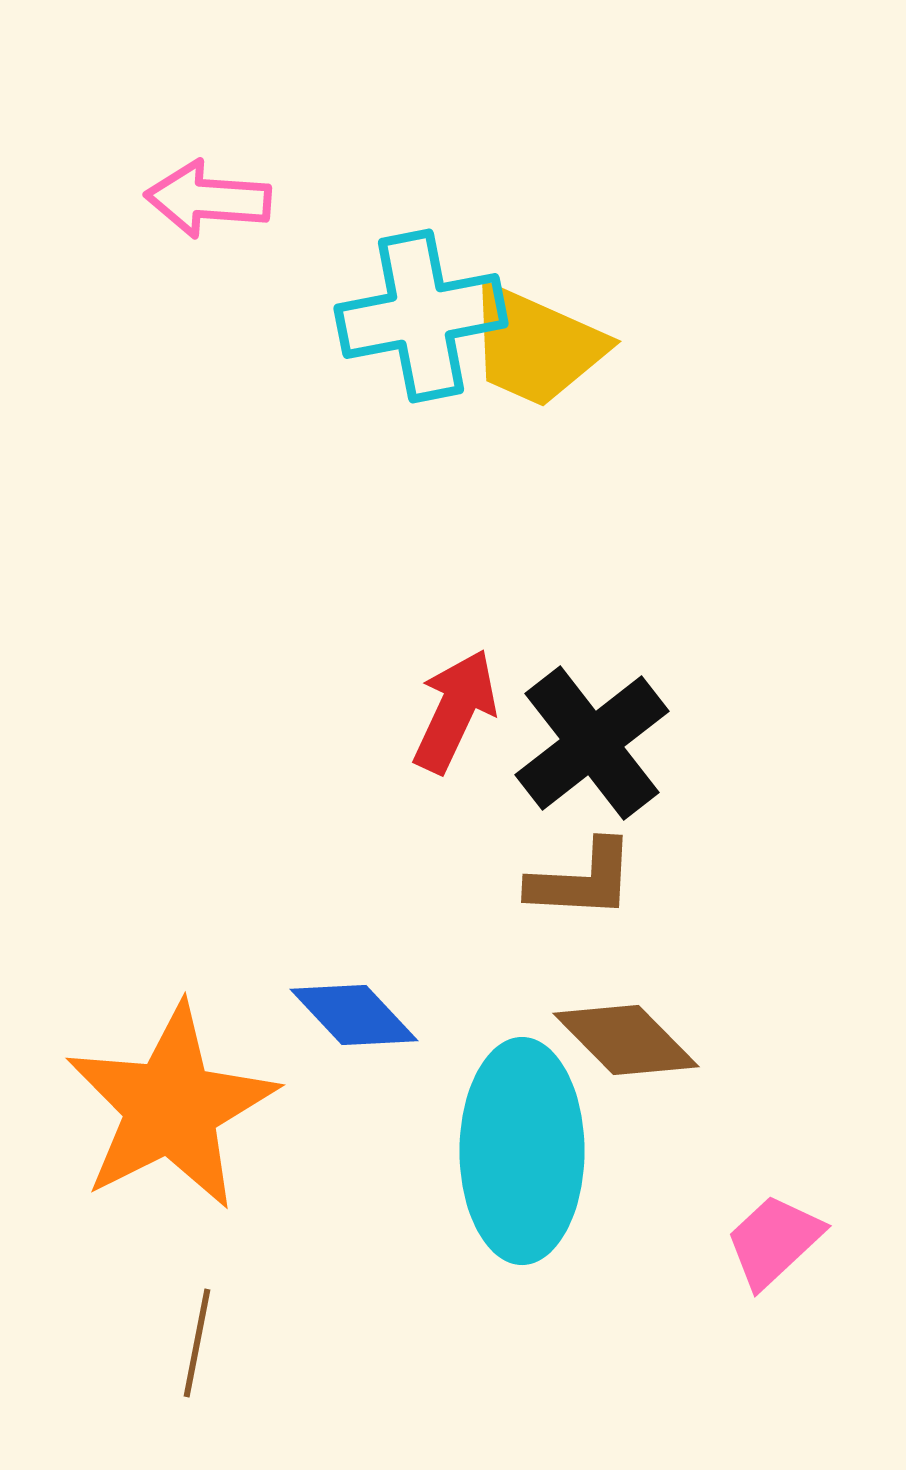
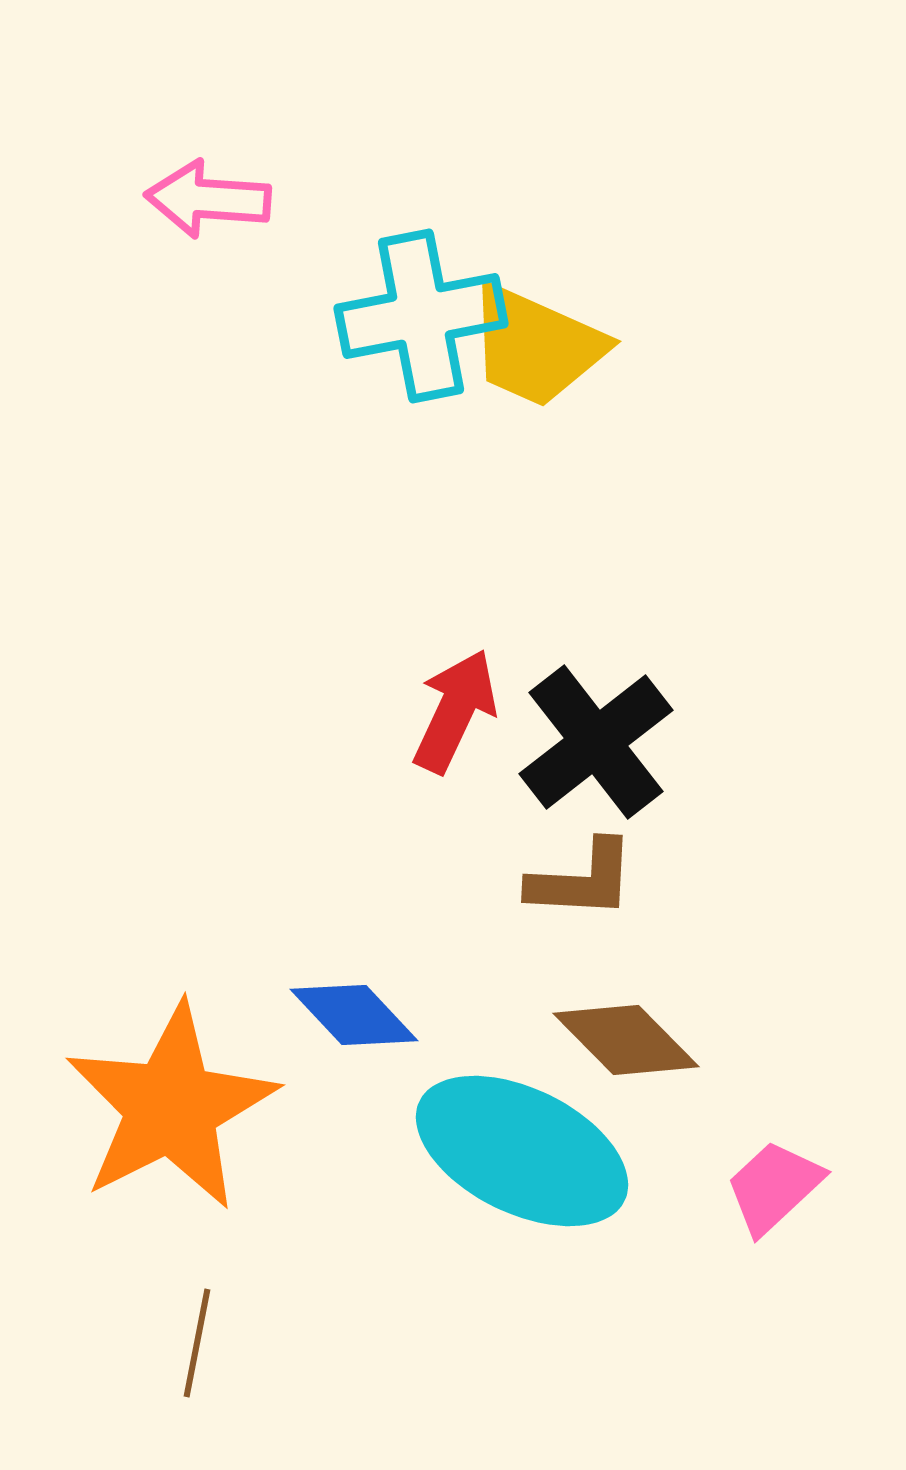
black cross: moved 4 px right, 1 px up
cyan ellipse: rotated 64 degrees counterclockwise
pink trapezoid: moved 54 px up
